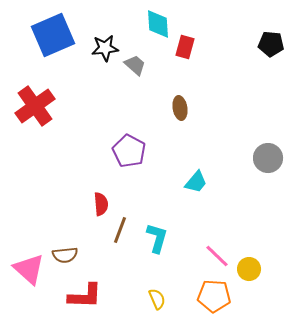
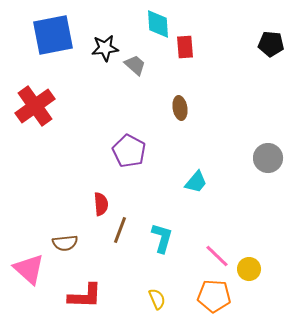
blue square: rotated 12 degrees clockwise
red rectangle: rotated 20 degrees counterclockwise
cyan L-shape: moved 5 px right
brown semicircle: moved 12 px up
